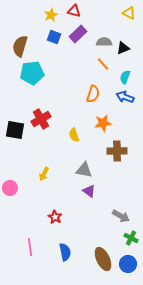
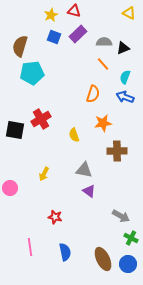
red star: rotated 16 degrees counterclockwise
